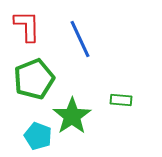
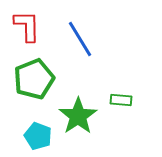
blue line: rotated 6 degrees counterclockwise
green star: moved 6 px right
